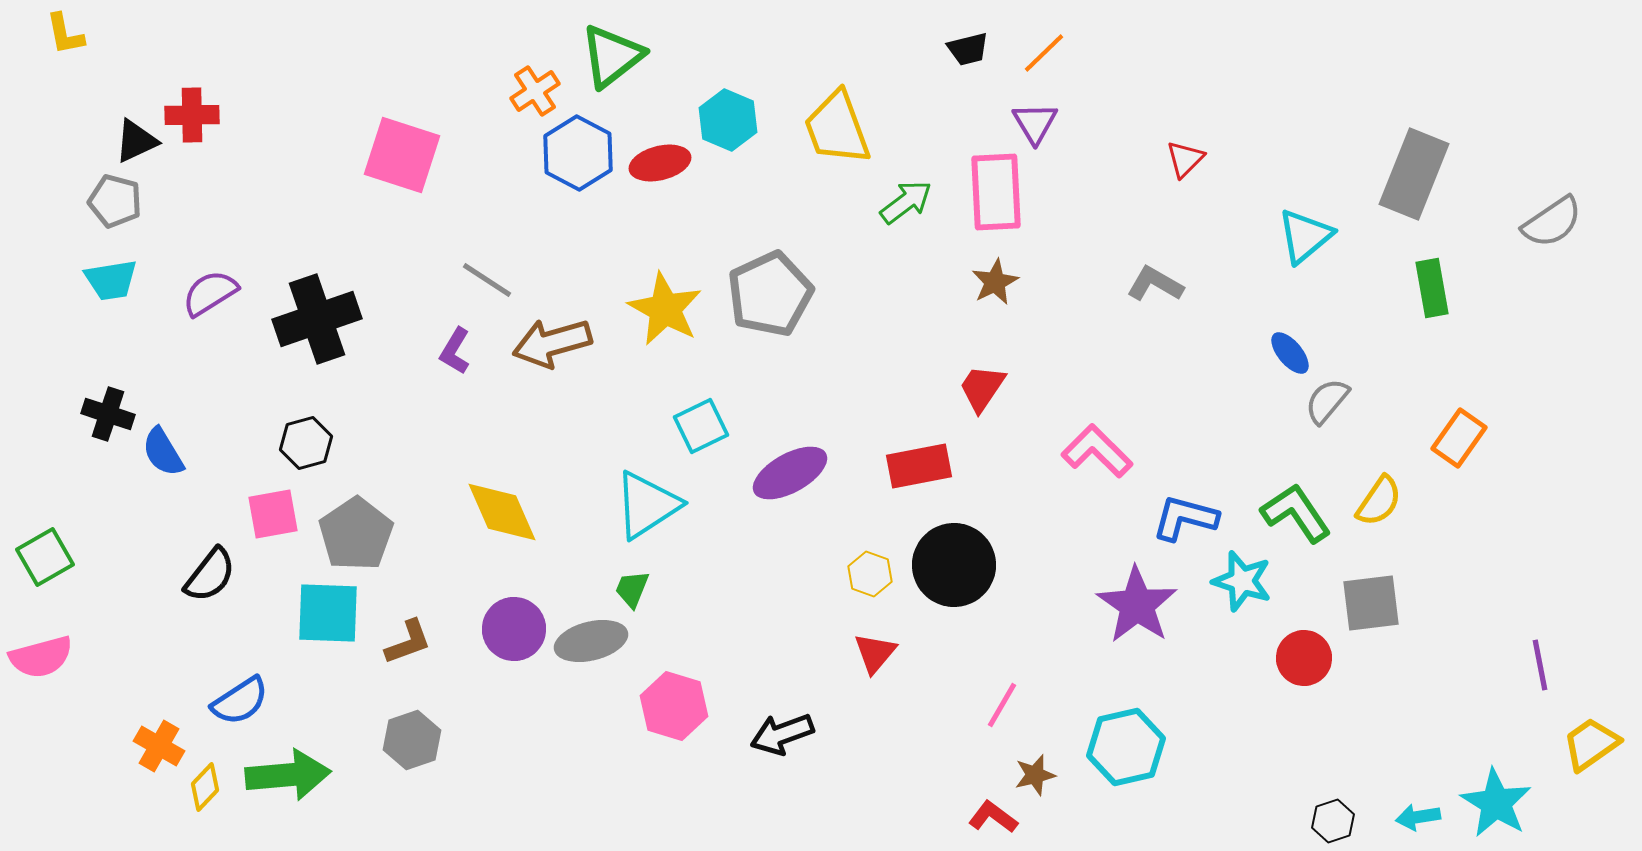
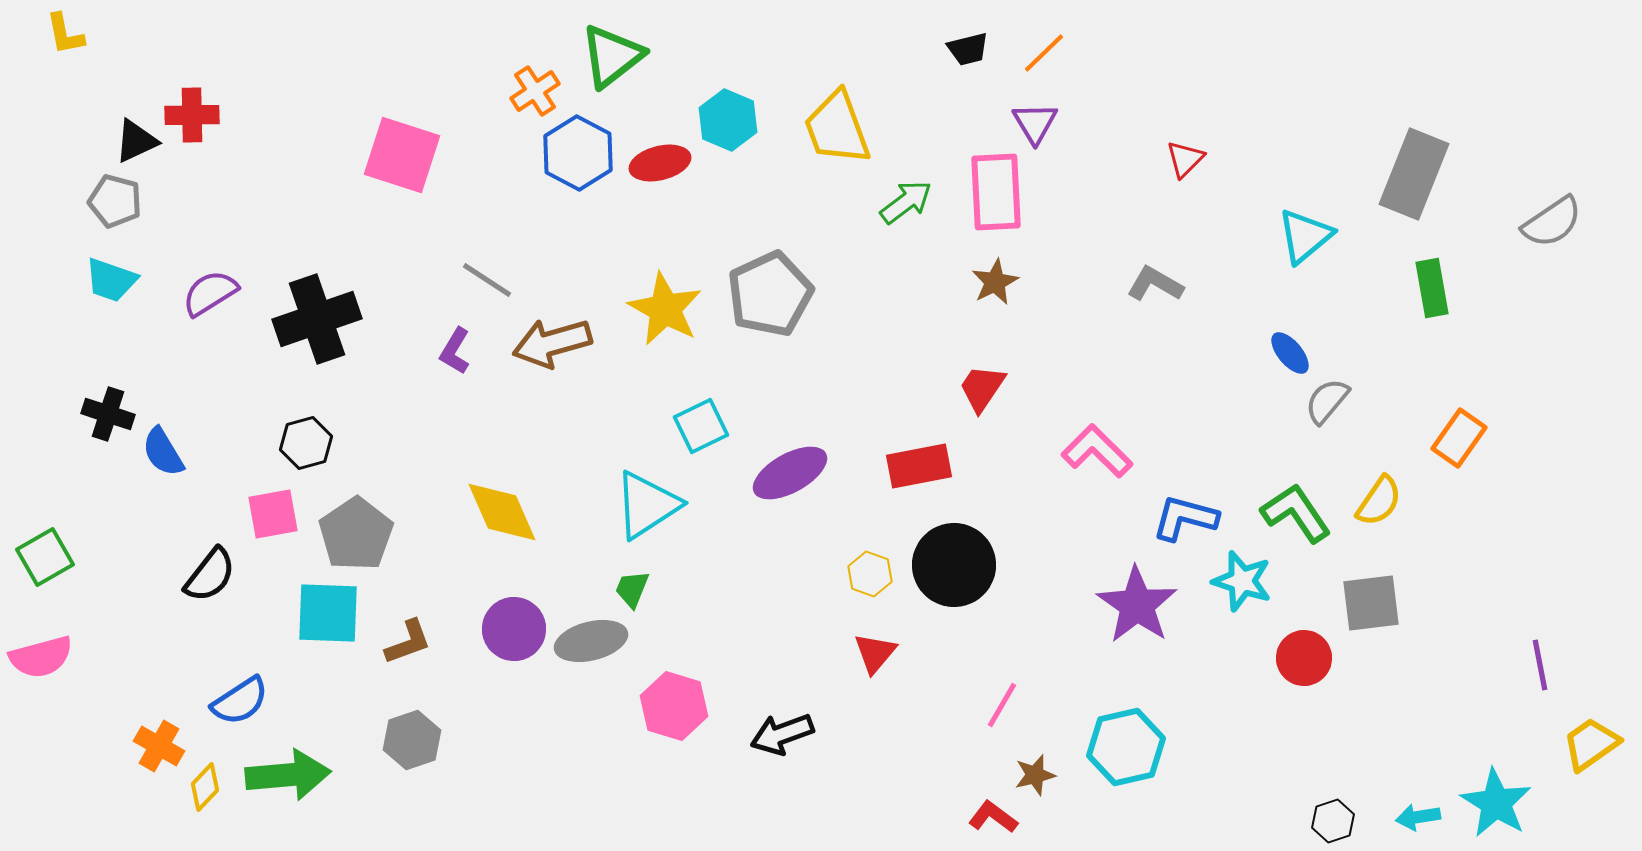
cyan trapezoid at (111, 280): rotated 28 degrees clockwise
